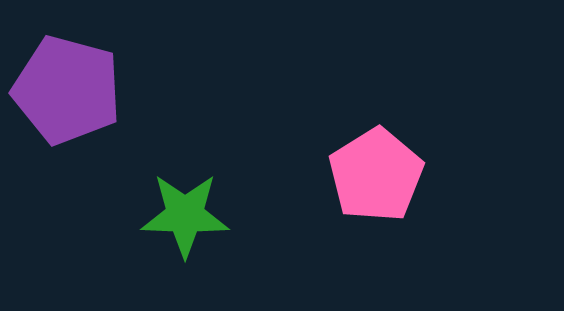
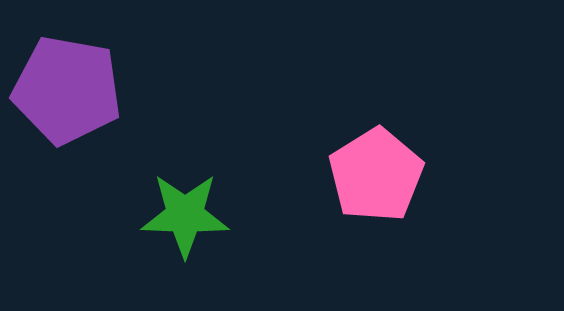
purple pentagon: rotated 5 degrees counterclockwise
